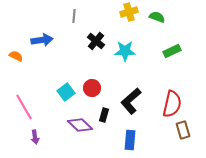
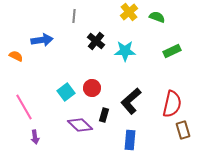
yellow cross: rotated 24 degrees counterclockwise
